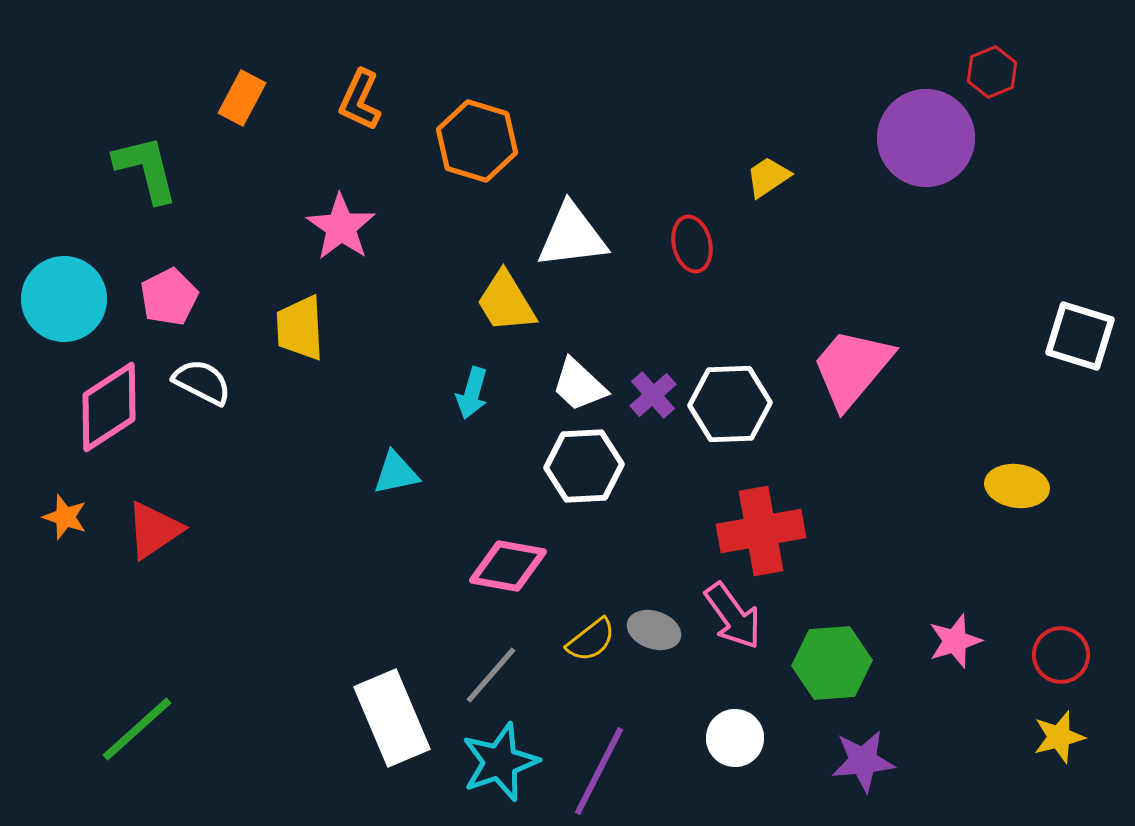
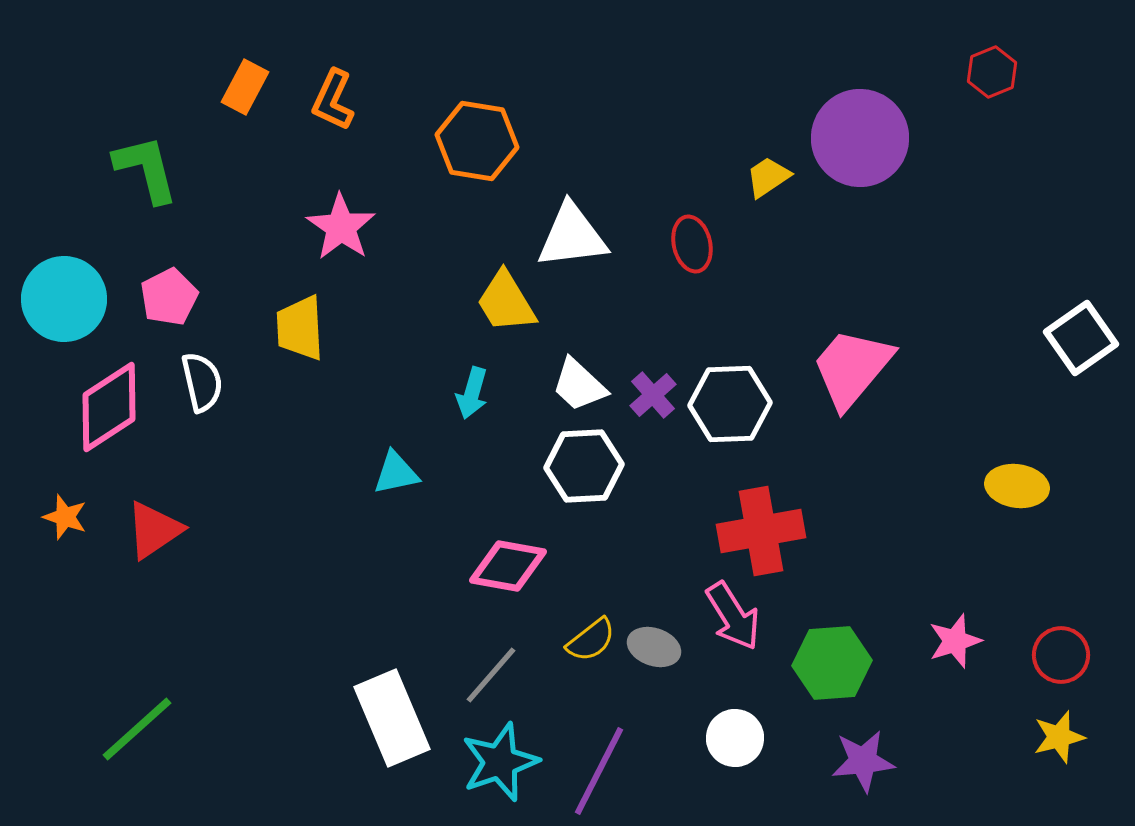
orange rectangle at (242, 98): moved 3 px right, 11 px up
orange L-shape at (360, 100): moved 27 px left
purple circle at (926, 138): moved 66 px left
orange hexagon at (477, 141): rotated 8 degrees counterclockwise
white square at (1080, 336): moved 1 px right, 2 px down; rotated 38 degrees clockwise
white semicircle at (202, 382): rotated 50 degrees clockwise
pink arrow at (733, 616): rotated 4 degrees clockwise
gray ellipse at (654, 630): moved 17 px down
